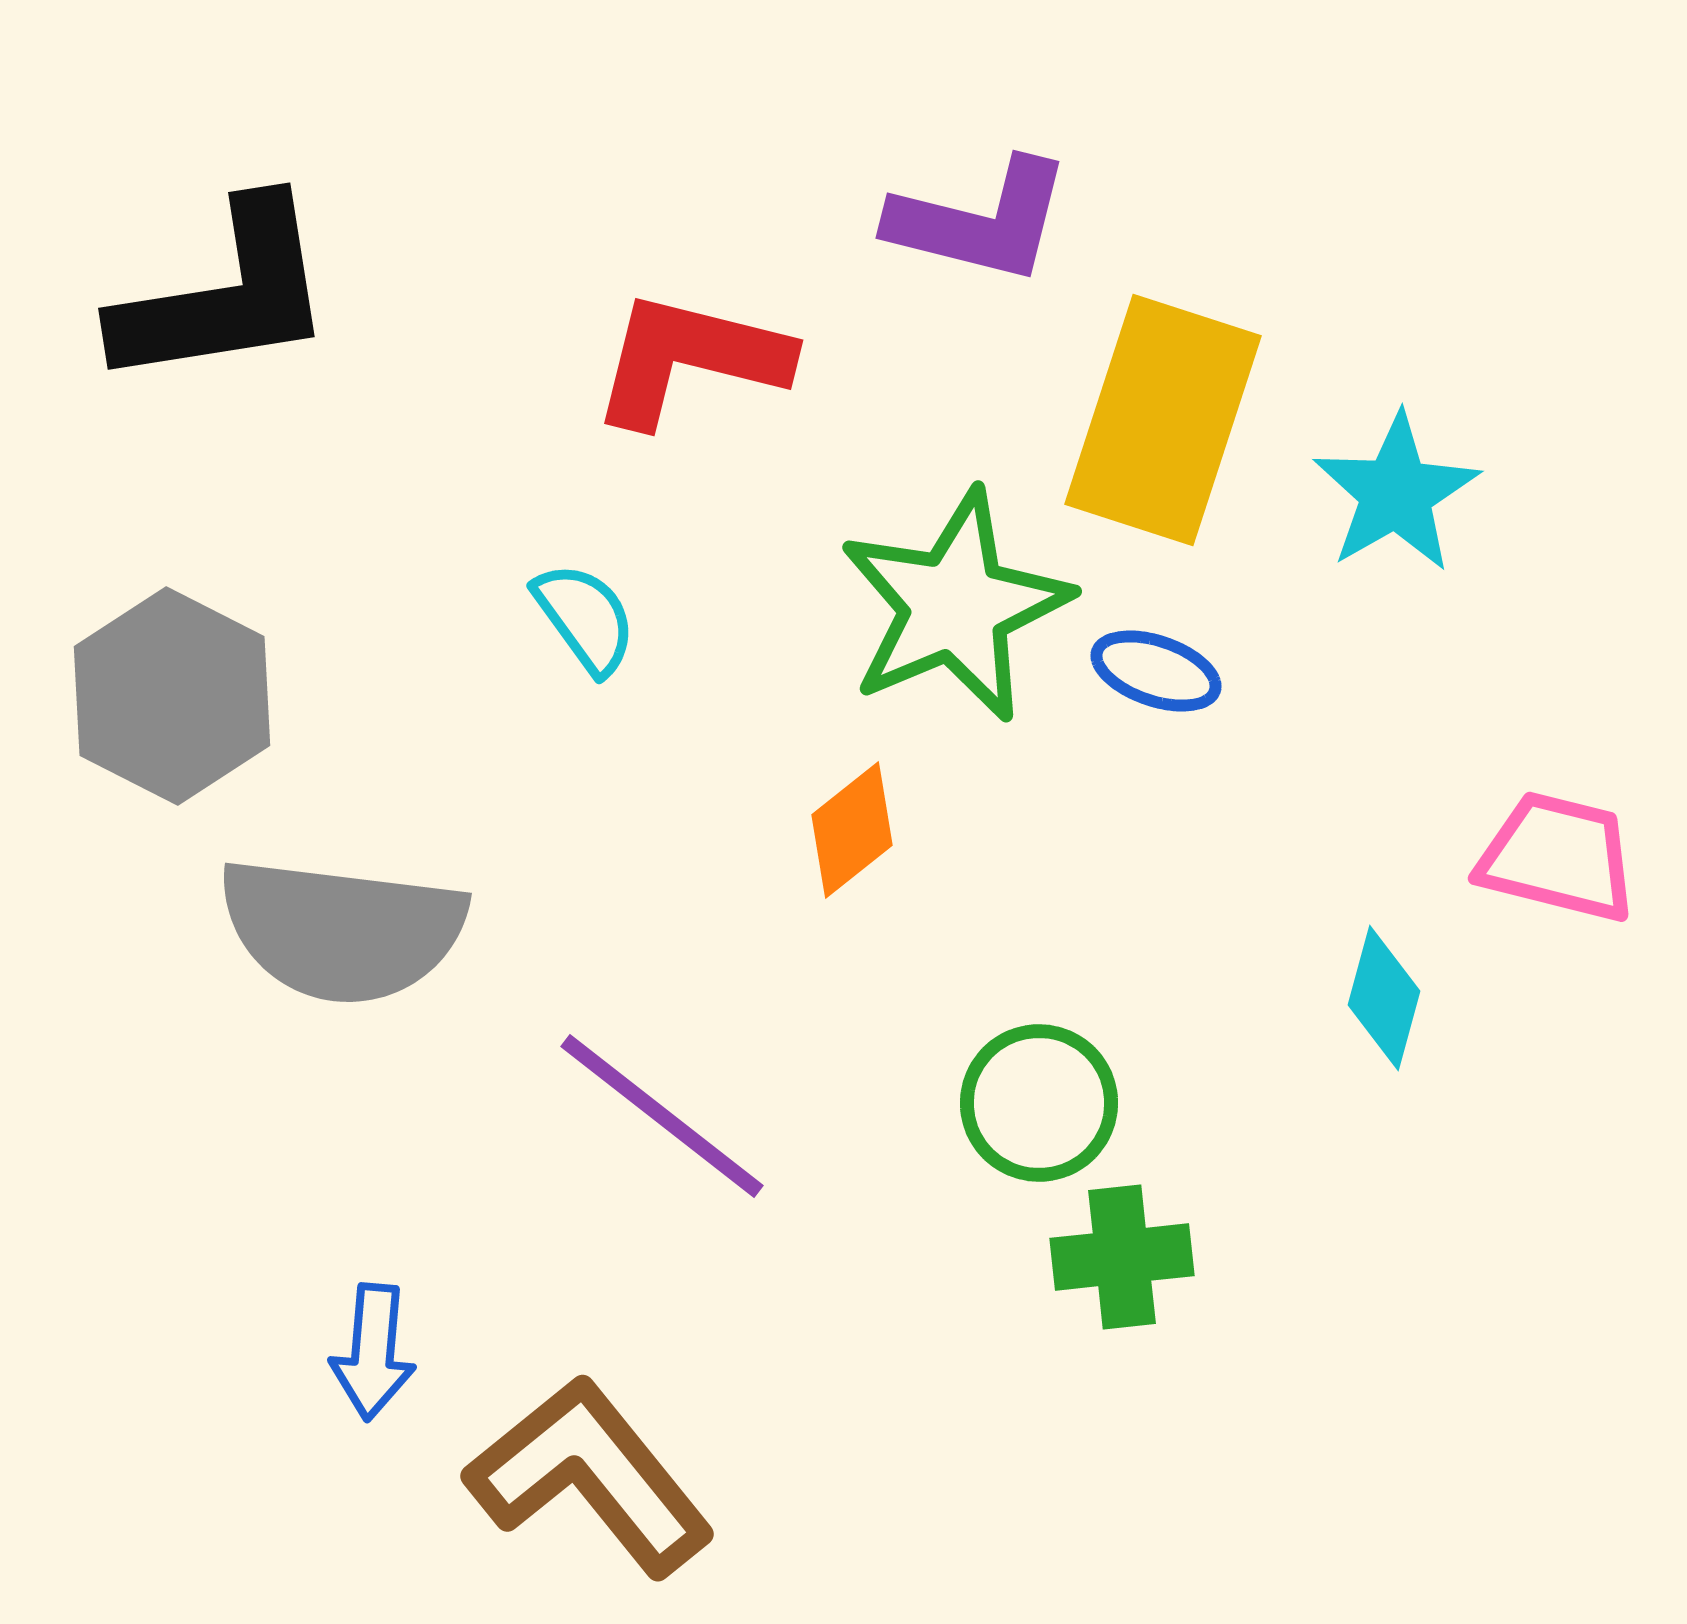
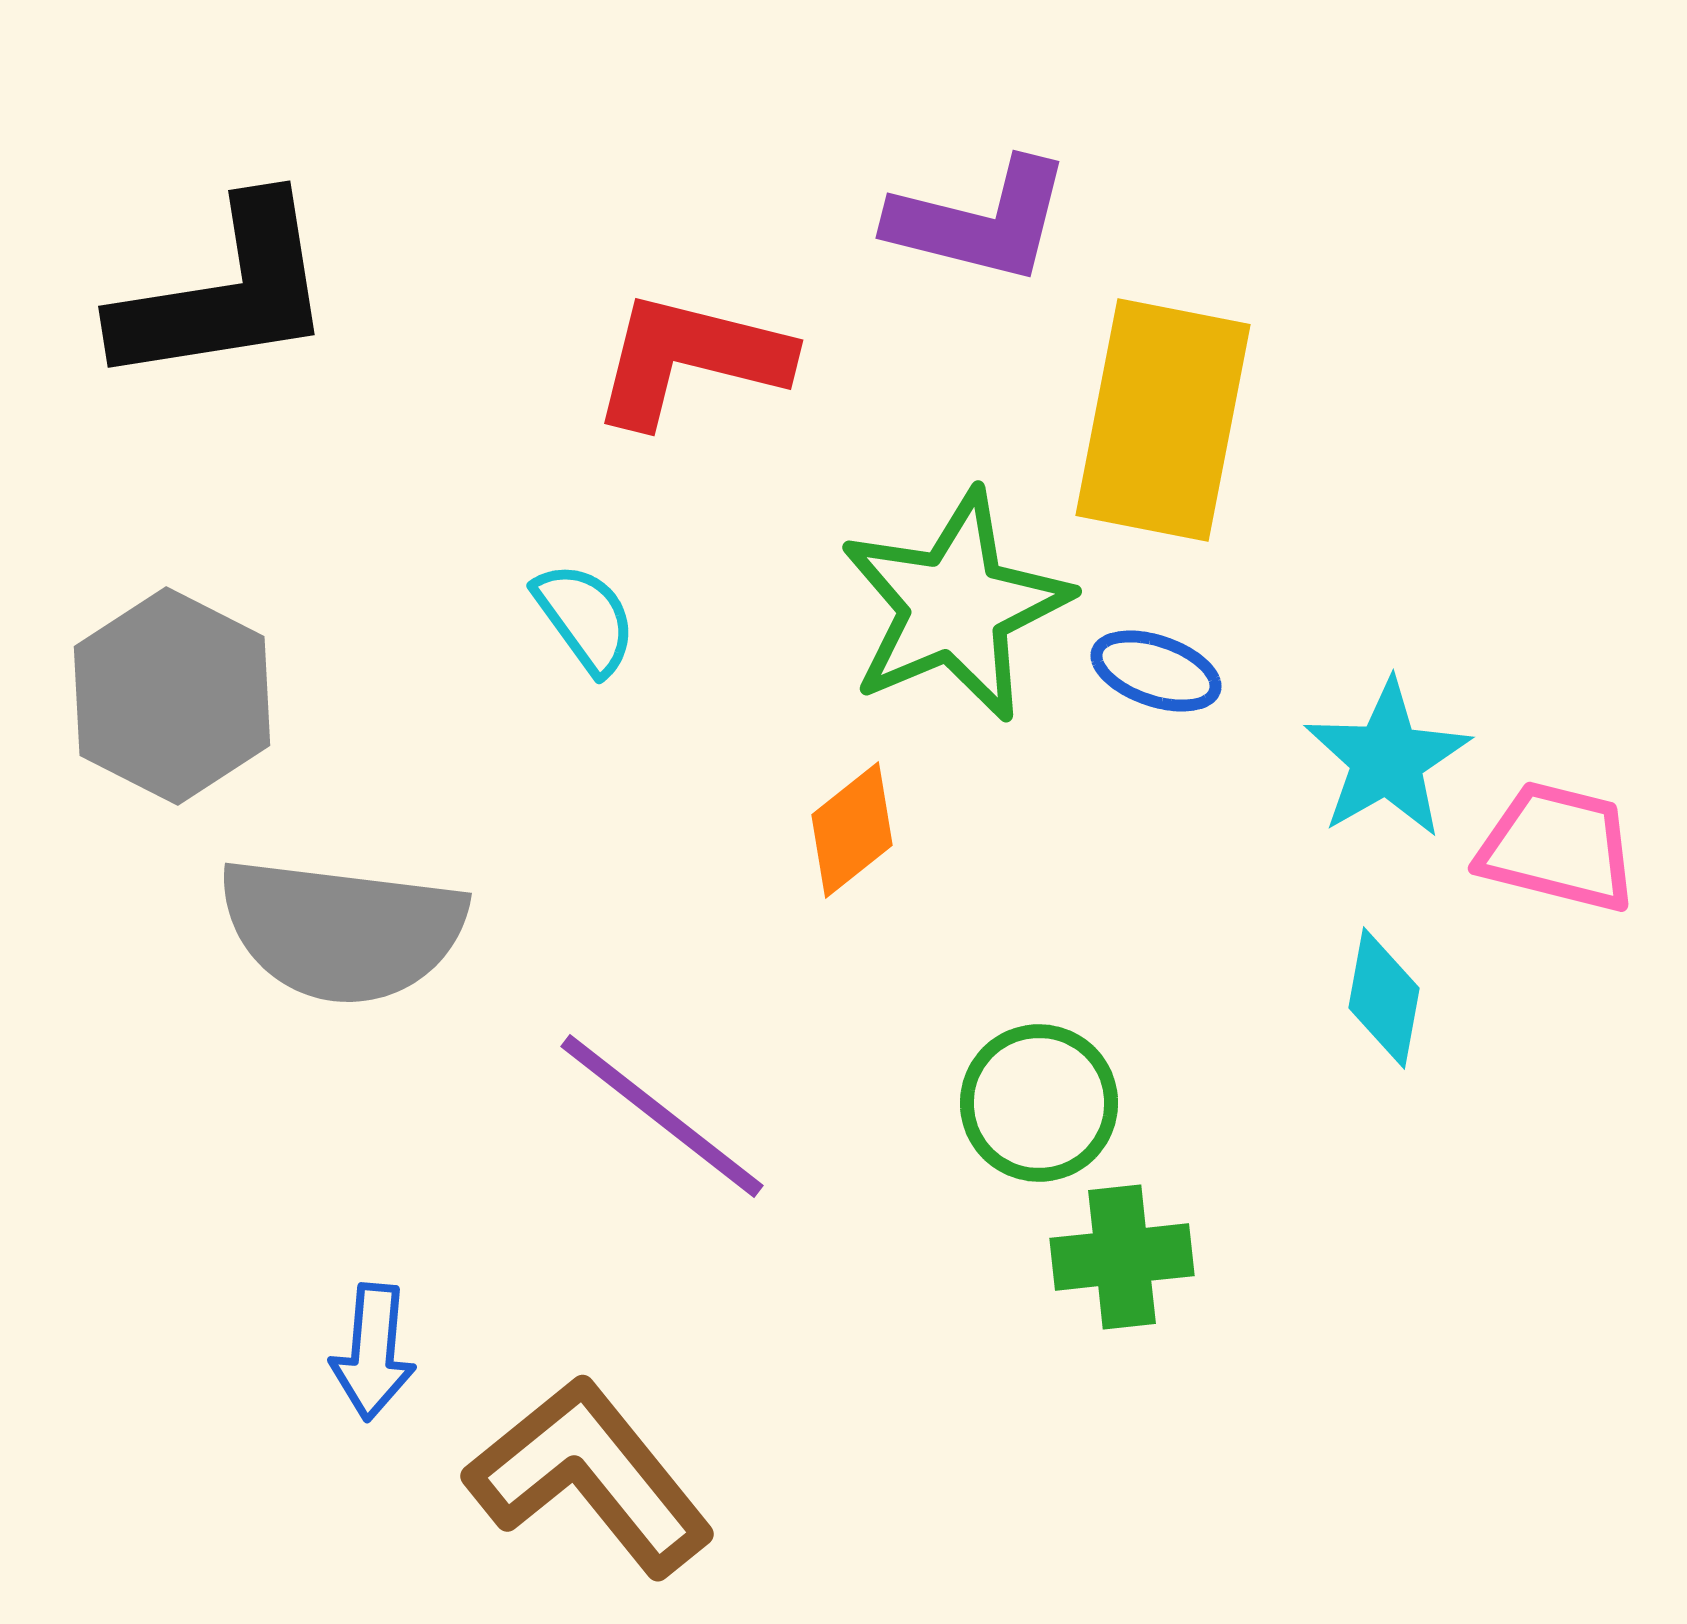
black L-shape: moved 2 px up
yellow rectangle: rotated 7 degrees counterclockwise
cyan star: moved 9 px left, 266 px down
pink trapezoid: moved 10 px up
cyan diamond: rotated 5 degrees counterclockwise
